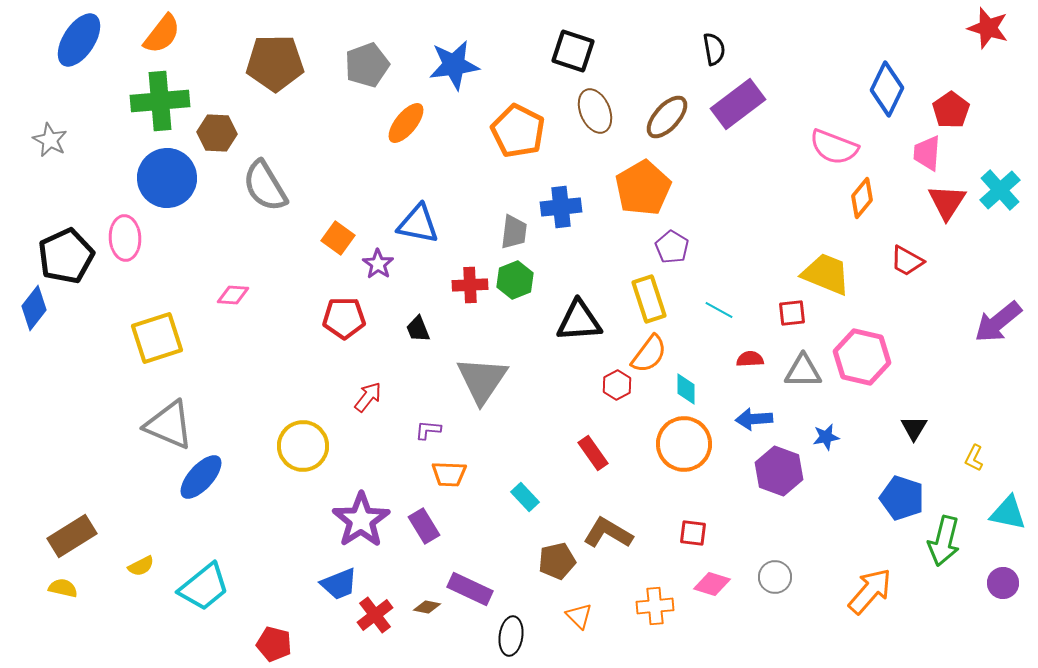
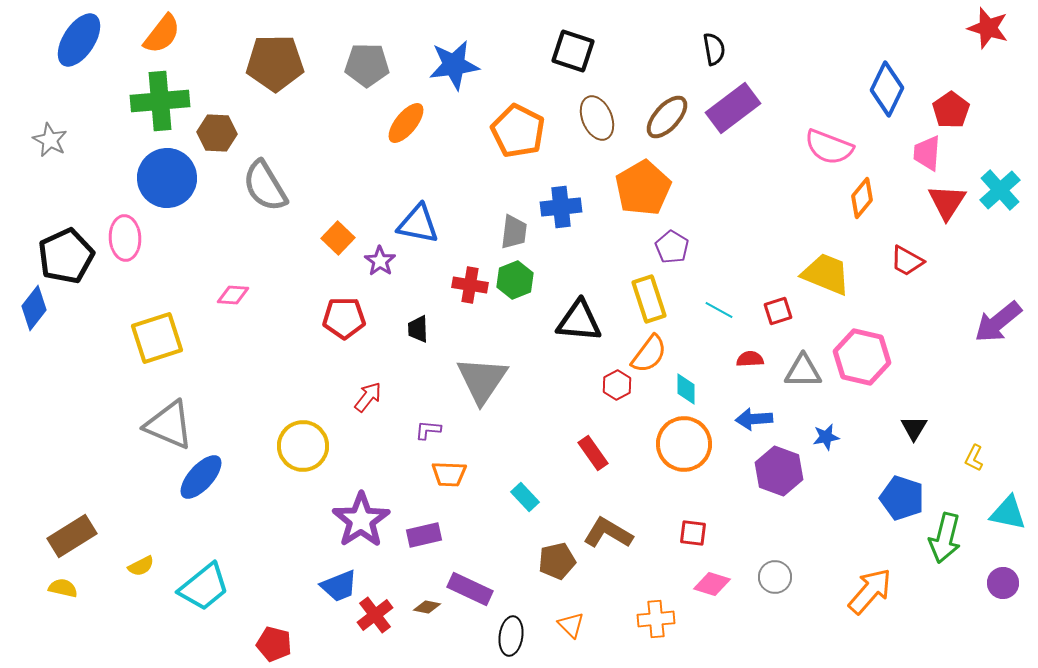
gray pentagon at (367, 65): rotated 21 degrees clockwise
purple rectangle at (738, 104): moved 5 px left, 4 px down
brown ellipse at (595, 111): moved 2 px right, 7 px down
pink semicircle at (834, 147): moved 5 px left
orange square at (338, 238): rotated 8 degrees clockwise
purple star at (378, 264): moved 2 px right, 3 px up
red cross at (470, 285): rotated 12 degrees clockwise
red square at (792, 313): moved 14 px left, 2 px up; rotated 12 degrees counterclockwise
black triangle at (579, 321): rotated 9 degrees clockwise
black trapezoid at (418, 329): rotated 20 degrees clockwise
purple rectangle at (424, 526): moved 9 px down; rotated 72 degrees counterclockwise
green arrow at (944, 541): moved 1 px right, 3 px up
blue trapezoid at (339, 584): moved 2 px down
orange cross at (655, 606): moved 1 px right, 13 px down
orange triangle at (579, 616): moved 8 px left, 9 px down
